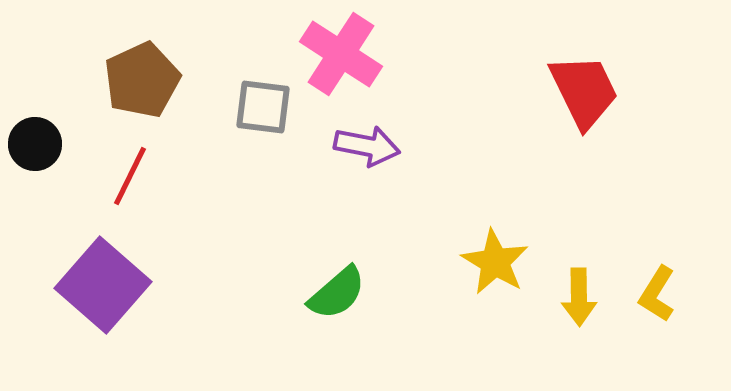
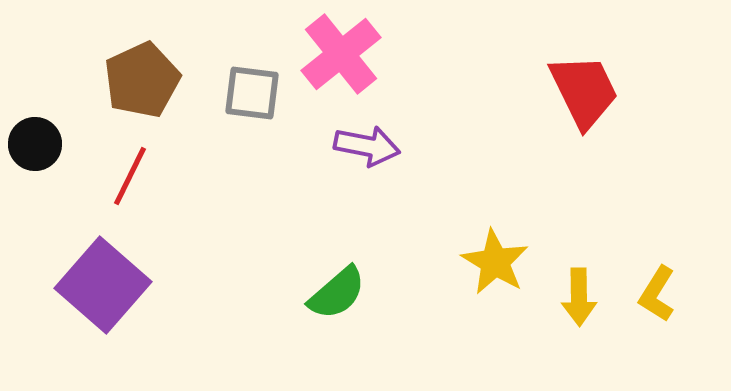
pink cross: rotated 18 degrees clockwise
gray square: moved 11 px left, 14 px up
